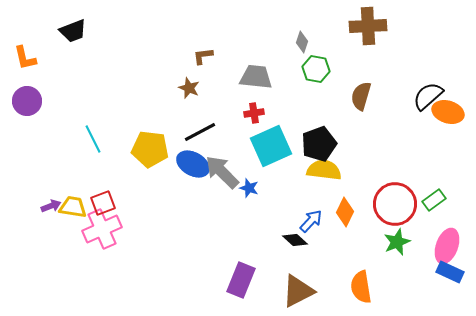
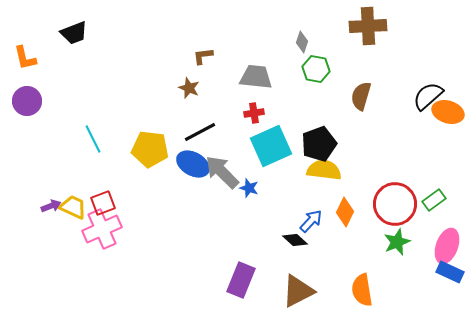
black trapezoid: moved 1 px right, 2 px down
yellow trapezoid: rotated 16 degrees clockwise
orange semicircle: moved 1 px right, 3 px down
